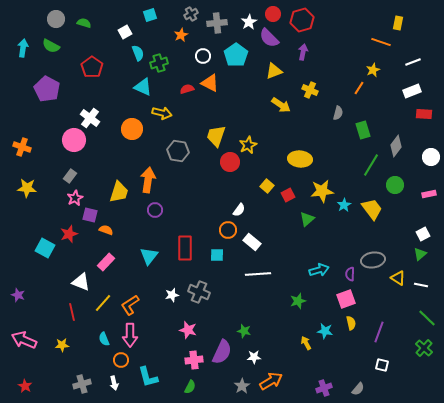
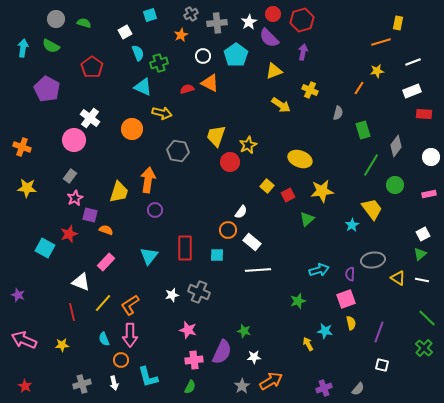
orange line at (381, 42): rotated 36 degrees counterclockwise
yellow star at (373, 70): moved 4 px right, 1 px down; rotated 16 degrees clockwise
yellow ellipse at (300, 159): rotated 15 degrees clockwise
cyan star at (344, 205): moved 8 px right, 20 px down
white semicircle at (239, 210): moved 2 px right, 2 px down
white line at (258, 274): moved 4 px up
white line at (421, 285): moved 1 px right, 5 px up
yellow arrow at (306, 343): moved 2 px right, 1 px down
